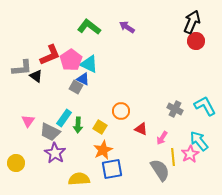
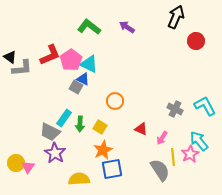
black arrow: moved 16 px left, 5 px up
black triangle: moved 26 px left, 19 px up
orange circle: moved 6 px left, 10 px up
pink triangle: moved 46 px down
green arrow: moved 2 px right, 1 px up
